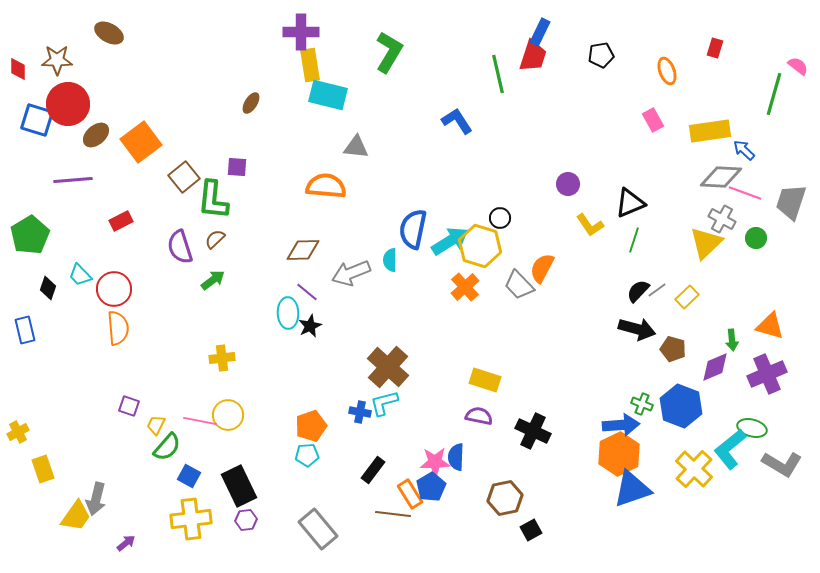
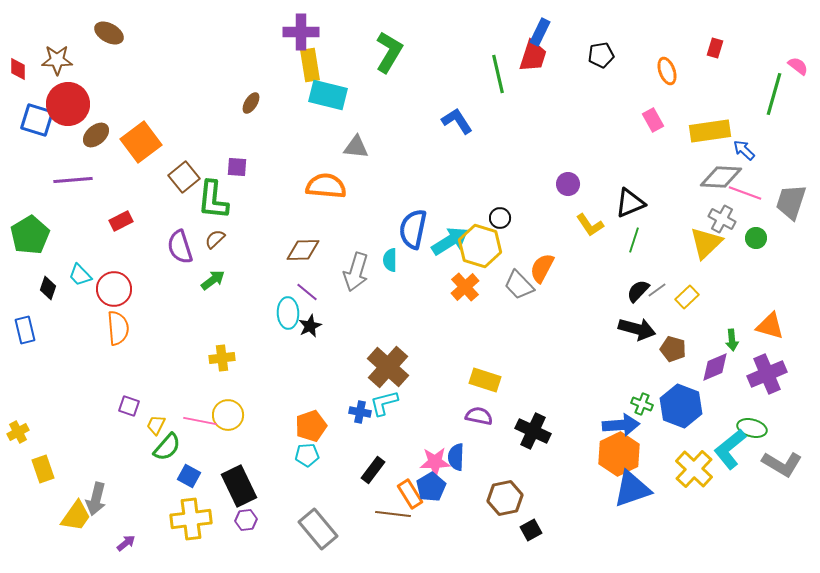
gray arrow at (351, 273): moved 5 px right, 1 px up; rotated 51 degrees counterclockwise
